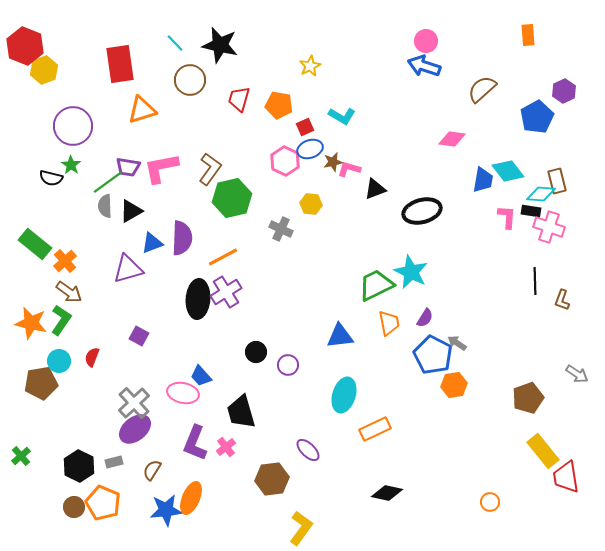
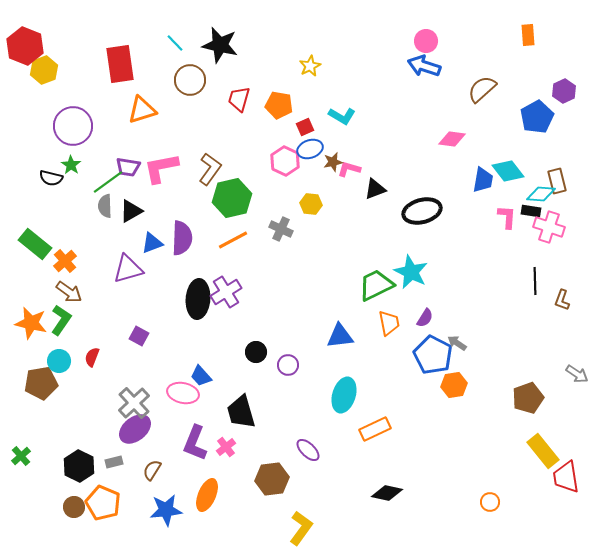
orange line at (223, 257): moved 10 px right, 17 px up
orange ellipse at (191, 498): moved 16 px right, 3 px up
